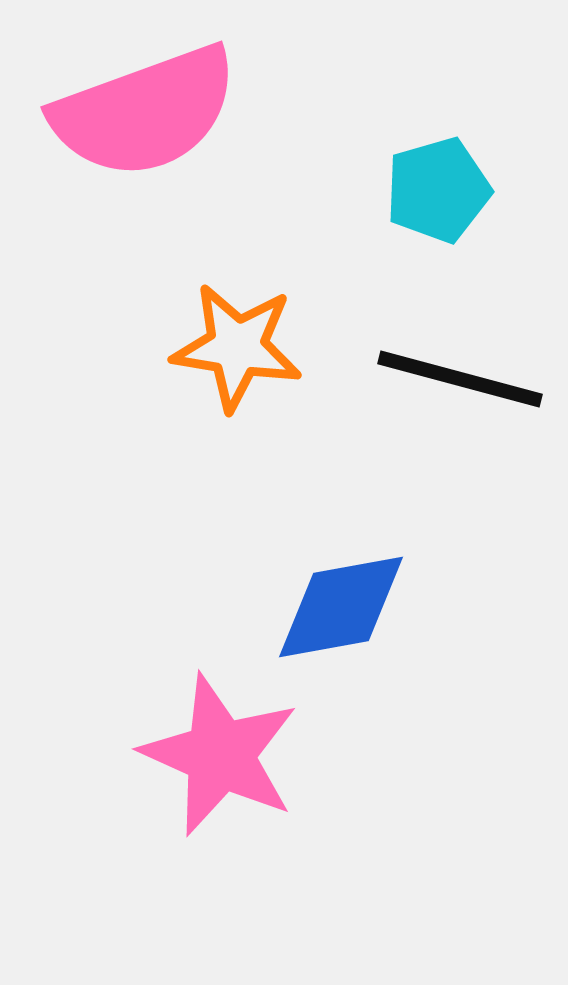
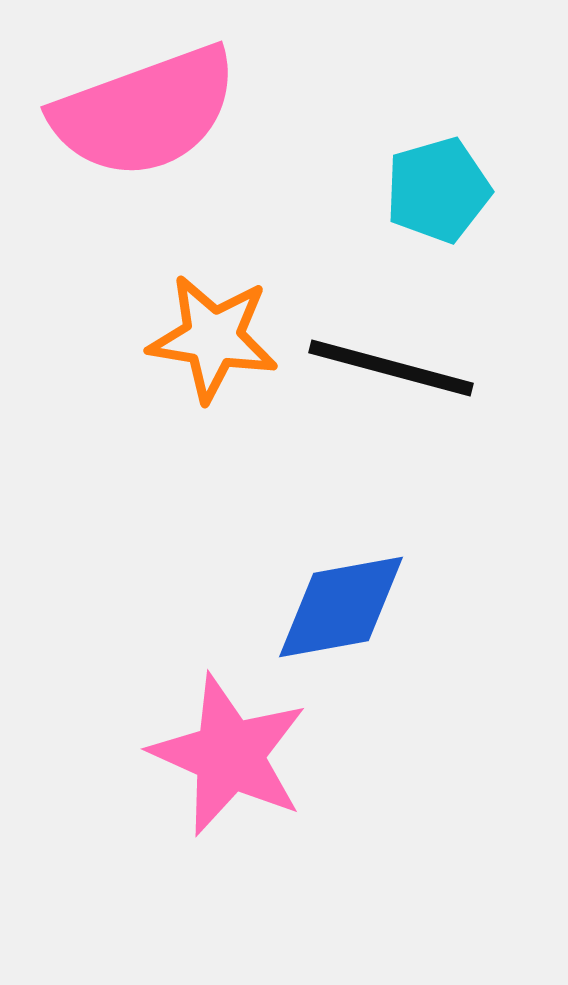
orange star: moved 24 px left, 9 px up
black line: moved 69 px left, 11 px up
pink star: moved 9 px right
